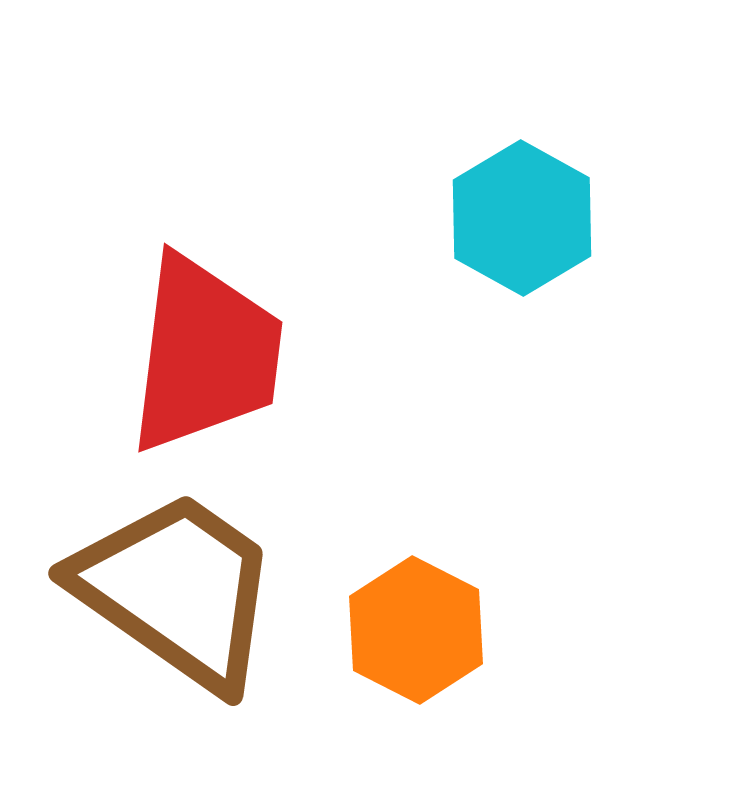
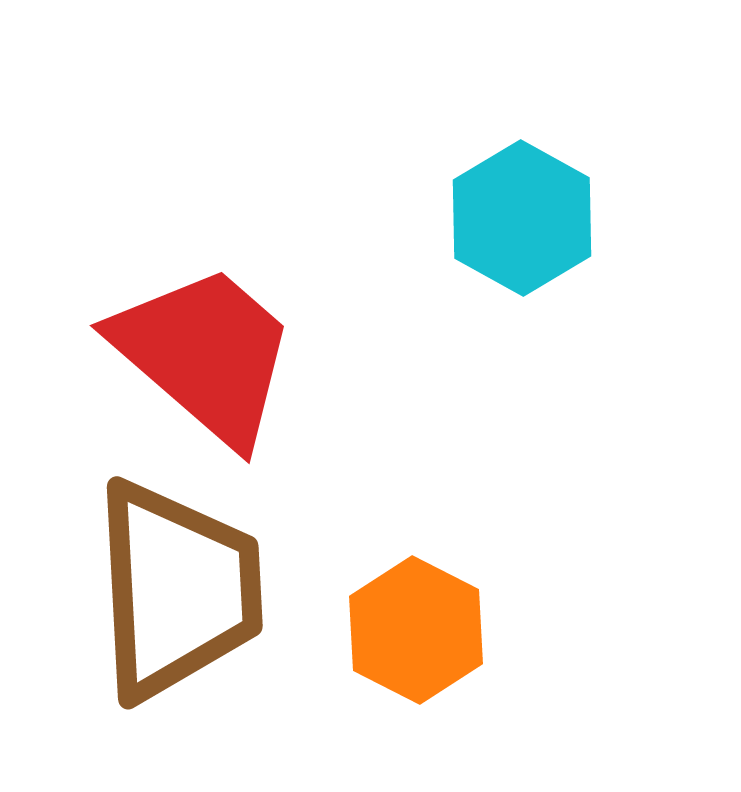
red trapezoid: rotated 56 degrees counterclockwise
brown trapezoid: rotated 52 degrees clockwise
